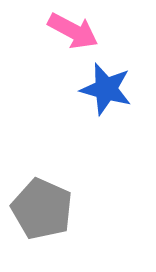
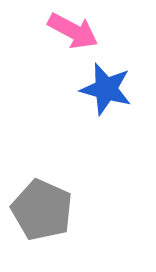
gray pentagon: moved 1 px down
